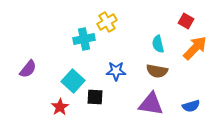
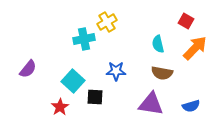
brown semicircle: moved 5 px right, 2 px down
